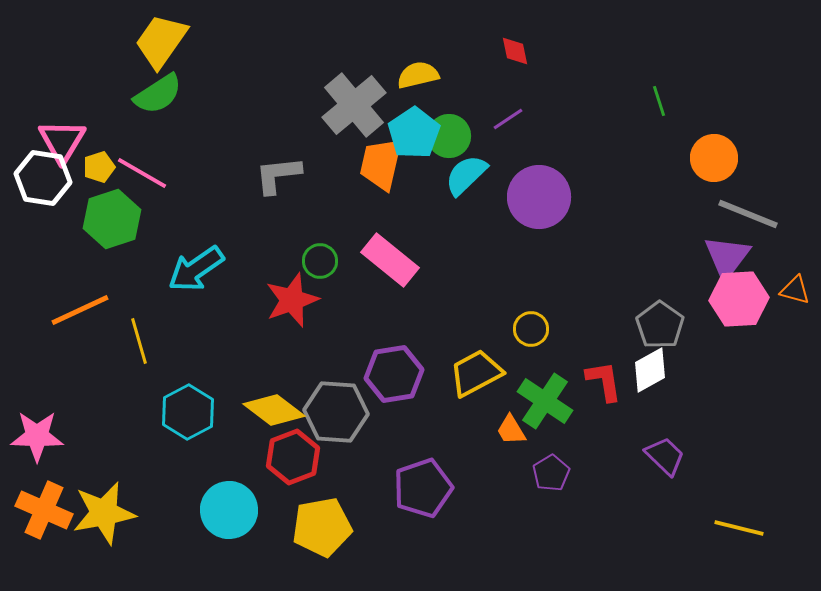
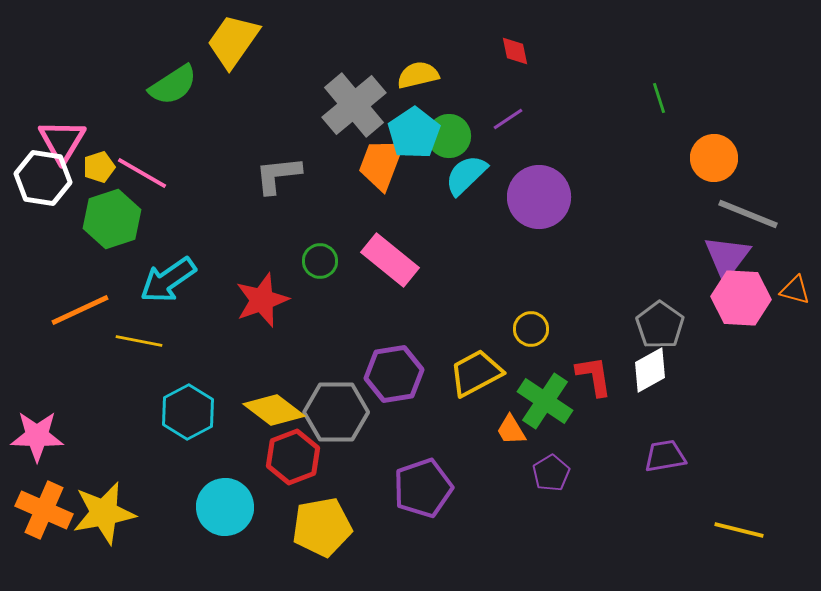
yellow trapezoid at (161, 41): moved 72 px right
green semicircle at (158, 94): moved 15 px right, 9 px up
green line at (659, 101): moved 3 px up
orange trapezoid at (381, 164): rotated 8 degrees clockwise
cyan arrow at (196, 269): moved 28 px left, 11 px down
pink hexagon at (739, 299): moved 2 px right, 1 px up; rotated 6 degrees clockwise
red star at (292, 300): moved 30 px left
yellow line at (139, 341): rotated 63 degrees counterclockwise
red L-shape at (604, 381): moved 10 px left, 5 px up
gray hexagon at (336, 412): rotated 4 degrees counterclockwise
purple trapezoid at (665, 456): rotated 54 degrees counterclockwise
cyan circle at (229, 510): moved 4 px left, 3 px up
yellow line at (739, 528): moved 2 px down
